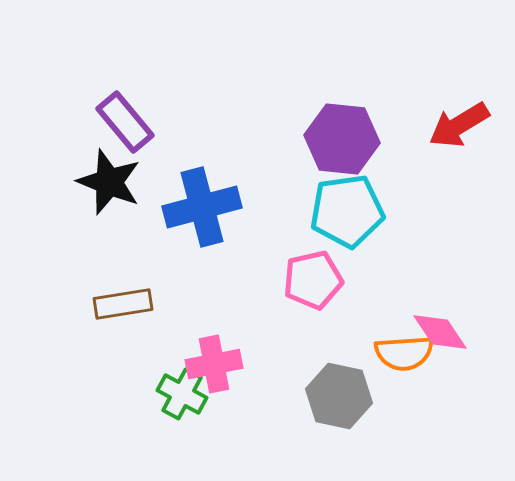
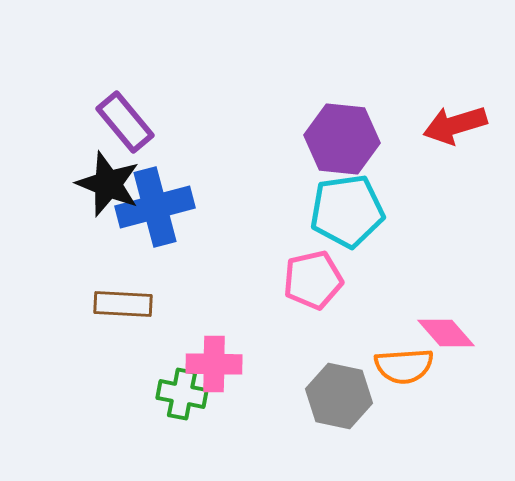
red arrow: moved 4 px left; rotated 14 degrees clockwise
black star: moved 1 px left, 2 px down
blue cross: moved 47 px left
brown rectangle: rotated 12 degrees clockwise
pink diamond: moved 6 px right, 1 px down; rotated 8 degrees counterclockwise
orange semicircle: moved 13 px down
pink cross: rotated 12 degrees clockwise
green cross: rotated 18 degrees counterclockwise
